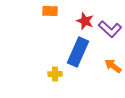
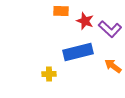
orange rectangle: moved 11 px right
blue rectangle: rotated 52 degrees clockwise
yellow cross: moved 6 px left
